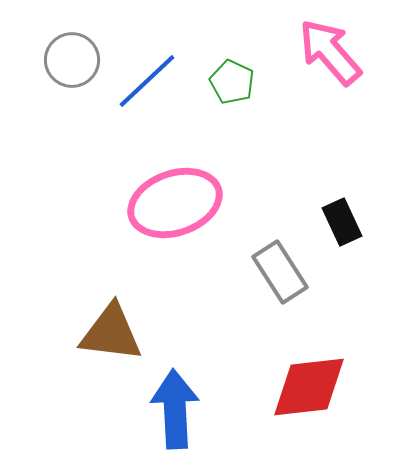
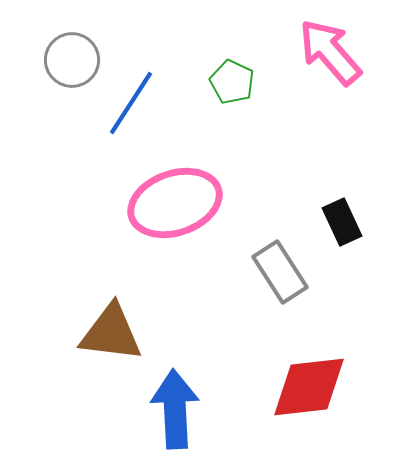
blue line: moved 16 px left, 22 px down; rotated 14 degrees counterclockwise
